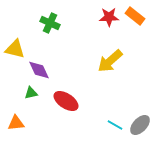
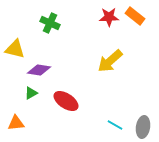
purple diamond: rotated 55 degrees counterclockwise
green triangle: rotated 16 degrees counterclockwise
gray ellipse: moved 3 px right, 2 px down; rotated 35 degrees counterclockwise
